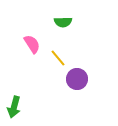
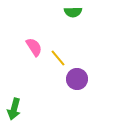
green semicircle: moved 10 px right, 10 px up
pink semicircle: moved 2 px right, 3 px down
green arrow: moved 2 px down
